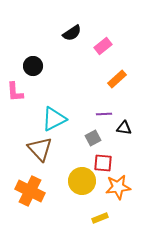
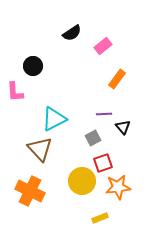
orange rectangle: rotated 12 degrees counterclockwise
black triangle: moved 1 px left, 1 px up; rotated 42 degrees clockwise
red square: rotated 24 degrees counterclockwise
